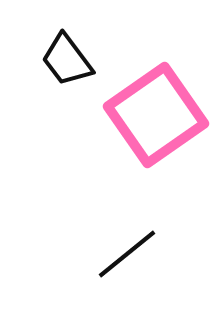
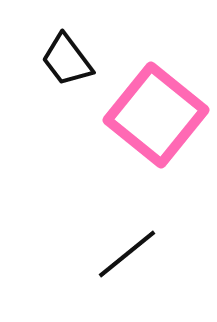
pink square: rotated 16 degrees counterclockwise
